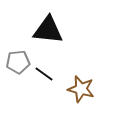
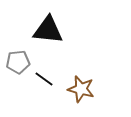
black line: moved 5 px down
